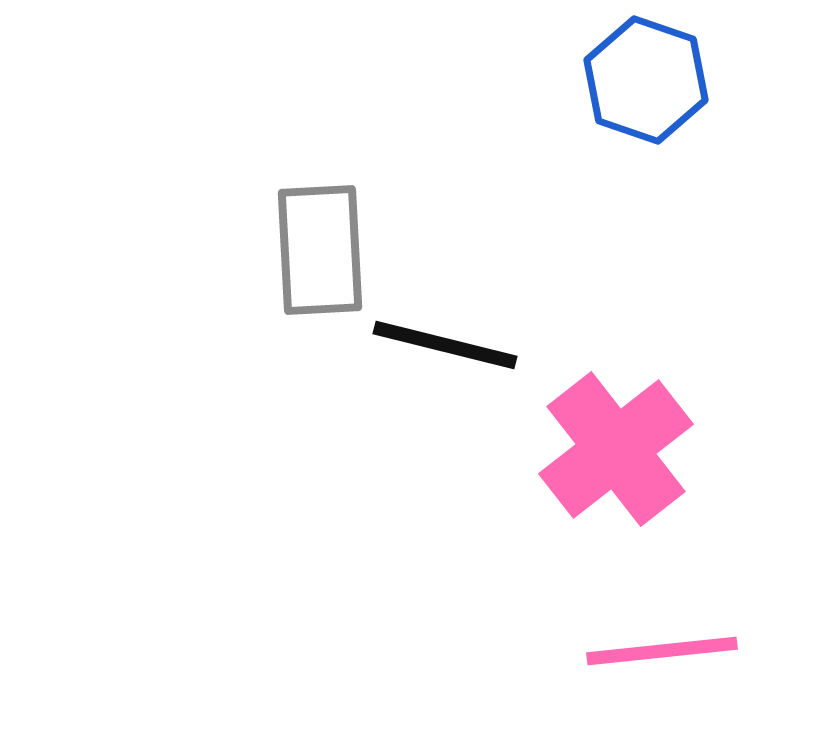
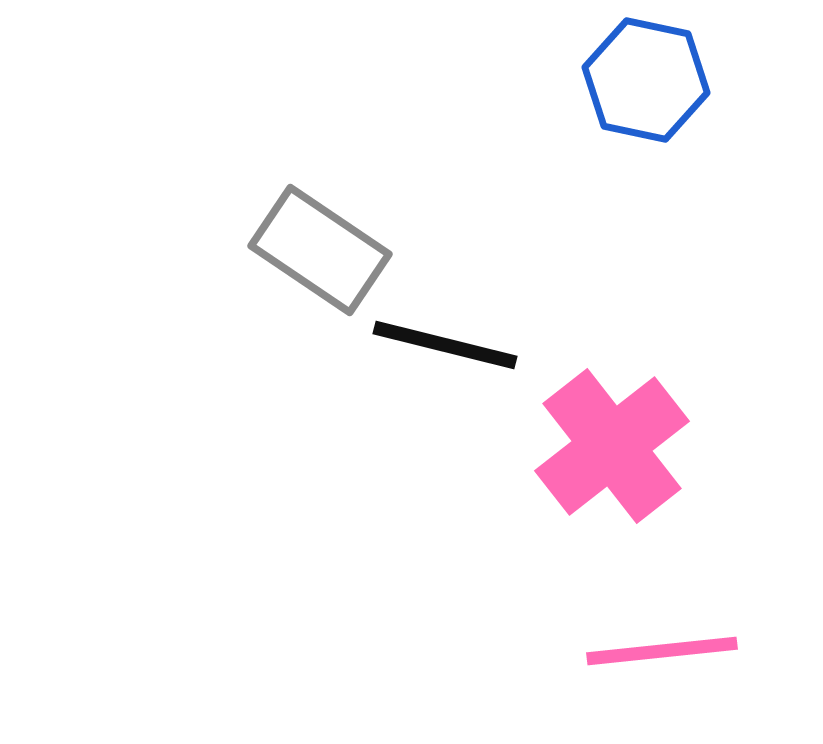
blue hexagon: rotated 7 degrees counterclockwise
gray rectangle: rotated 53 degrees counterclockwise
pink cross: moved 4 px left, 3 px up
